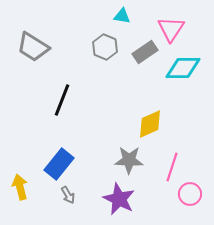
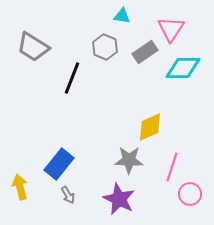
black line: moved 10 px right, 22 px up
yellow diamond: moved 3 px down
